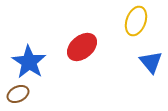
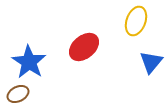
red ellipse: moved 2 px right
blue triangle: rotated 20 degrees clockwise
